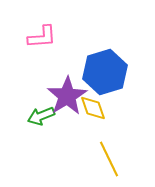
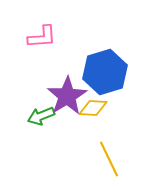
yellow diamond: rotated 68 degrees counterclockwise
